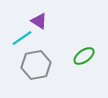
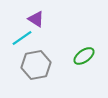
purple triangle: moved 3 px left, 2 px up
